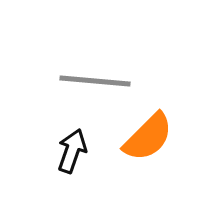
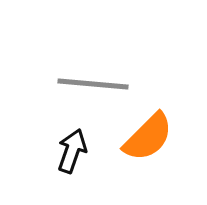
gray line: moved 2 px left, 3 px down
